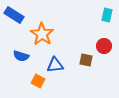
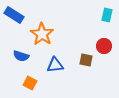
orange square: moved 8 px left, 2 px down
